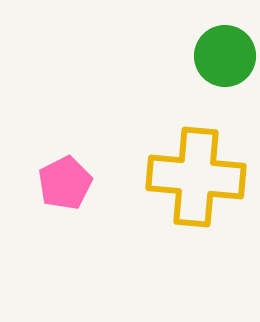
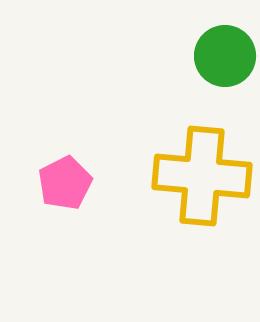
yellow cross: moved 6 px right, 1 px up
